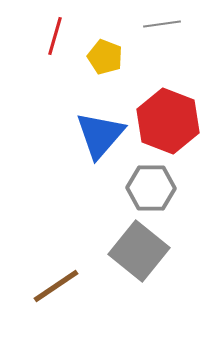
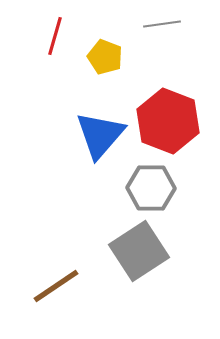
gray square: rotated 18 degrees clockwise
